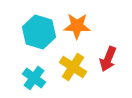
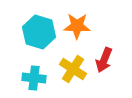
red arrow: moved 4 px left, 1 px down
yellow cross: moved 2 px down
cyan cross: rotated 30 degrees counterclockwise
